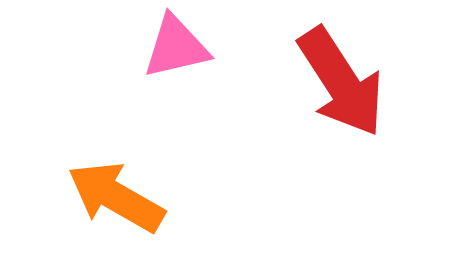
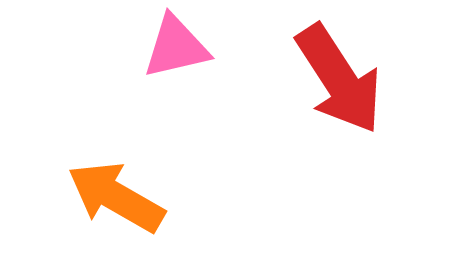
red arrow: moved 2 px left, 3 px up
